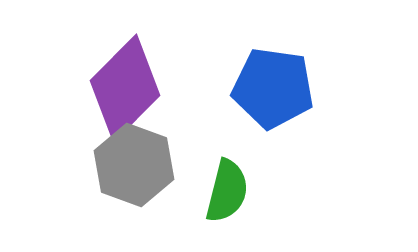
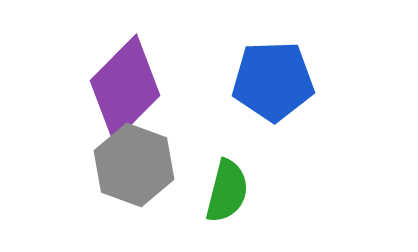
blue pentagon: moved 7 px up; rotated 10 degrees counterclockwise
